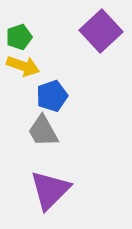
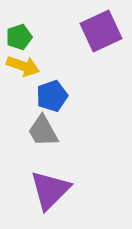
purple square: rotated 18 degrees clockwise
